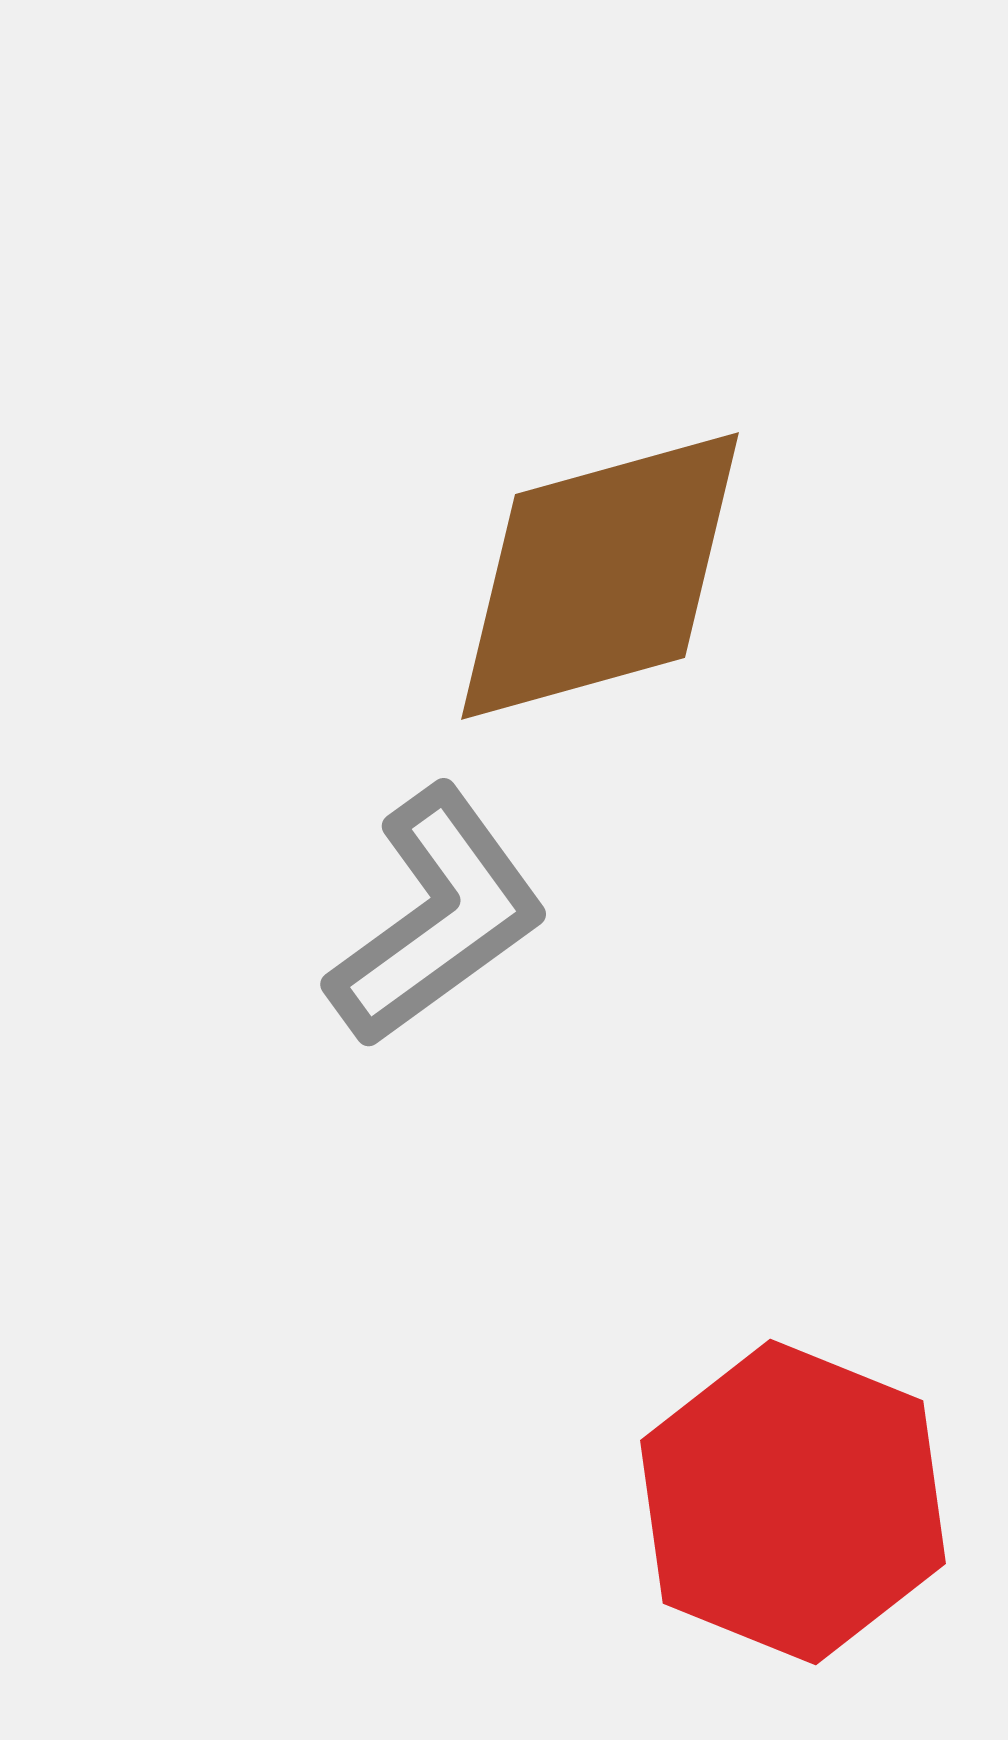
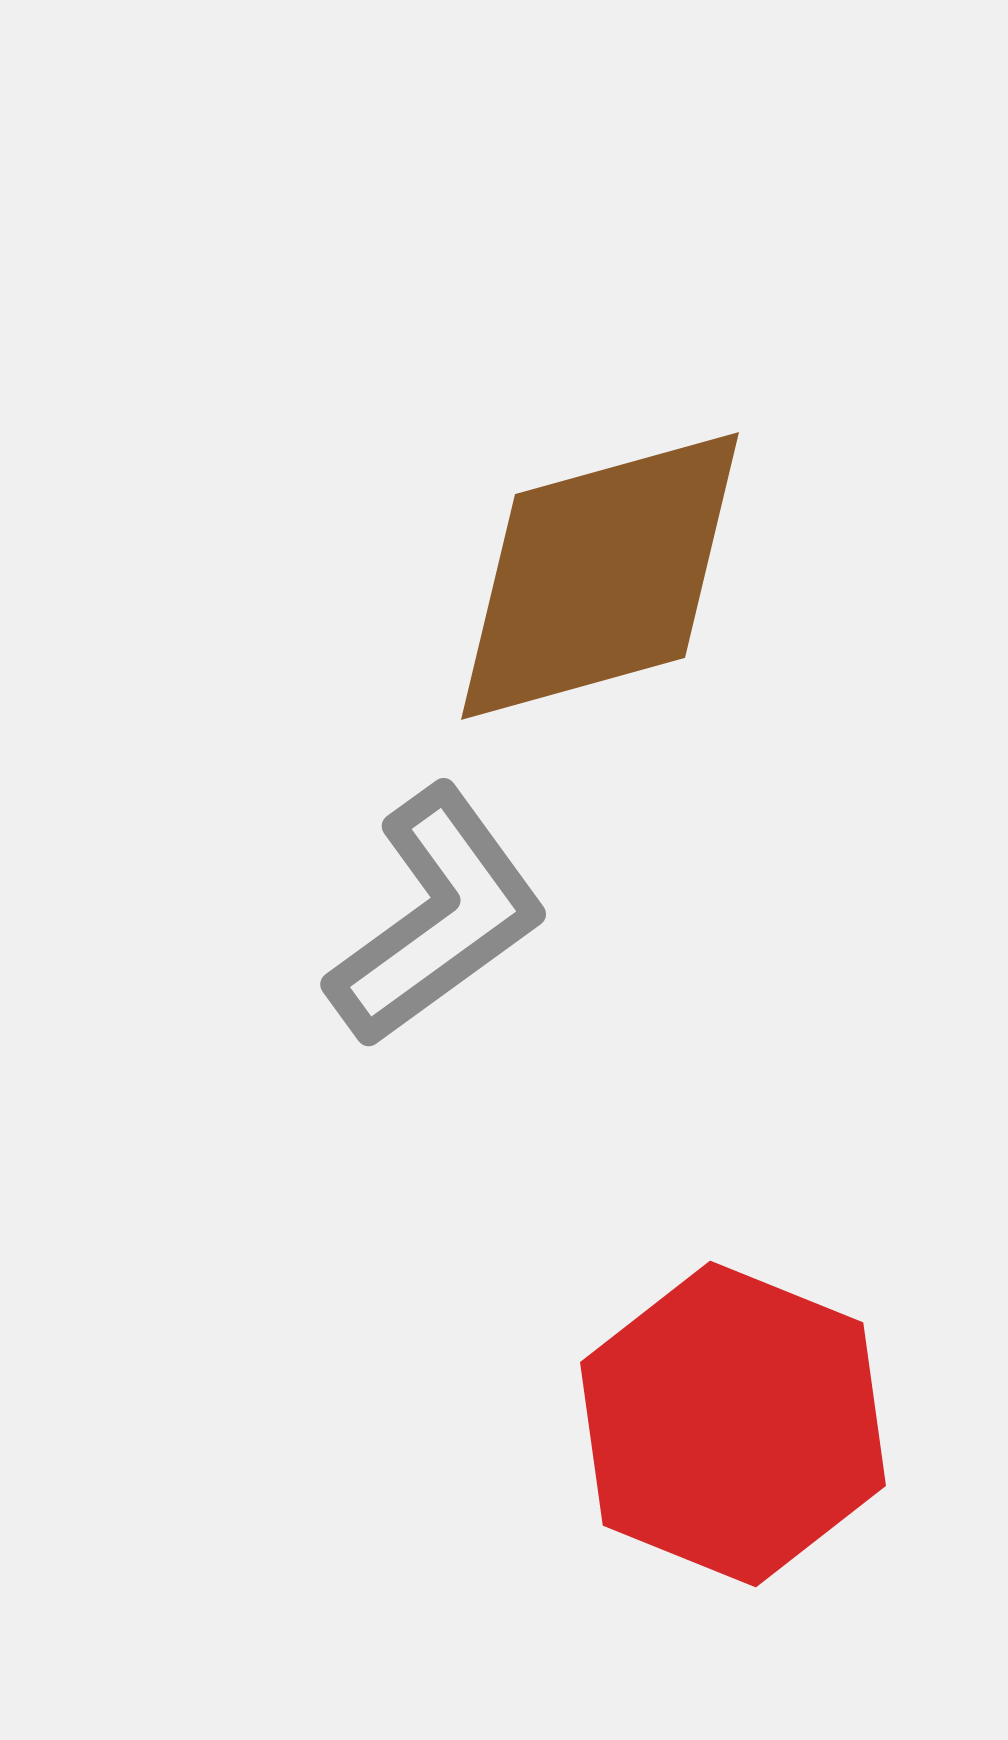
red hexagon: moved 60 px left, 78 px up
